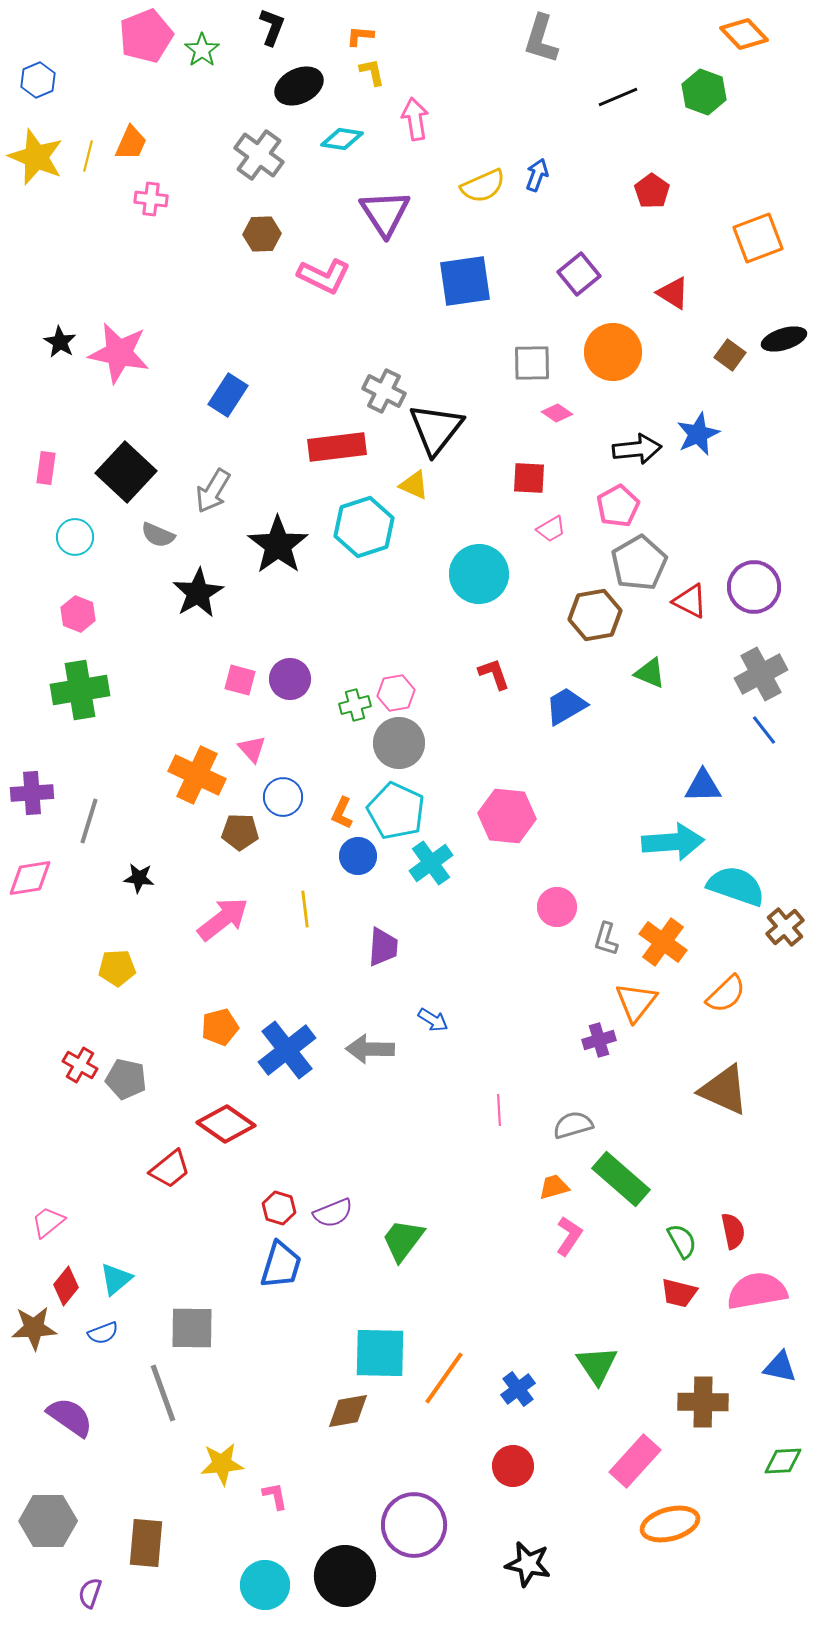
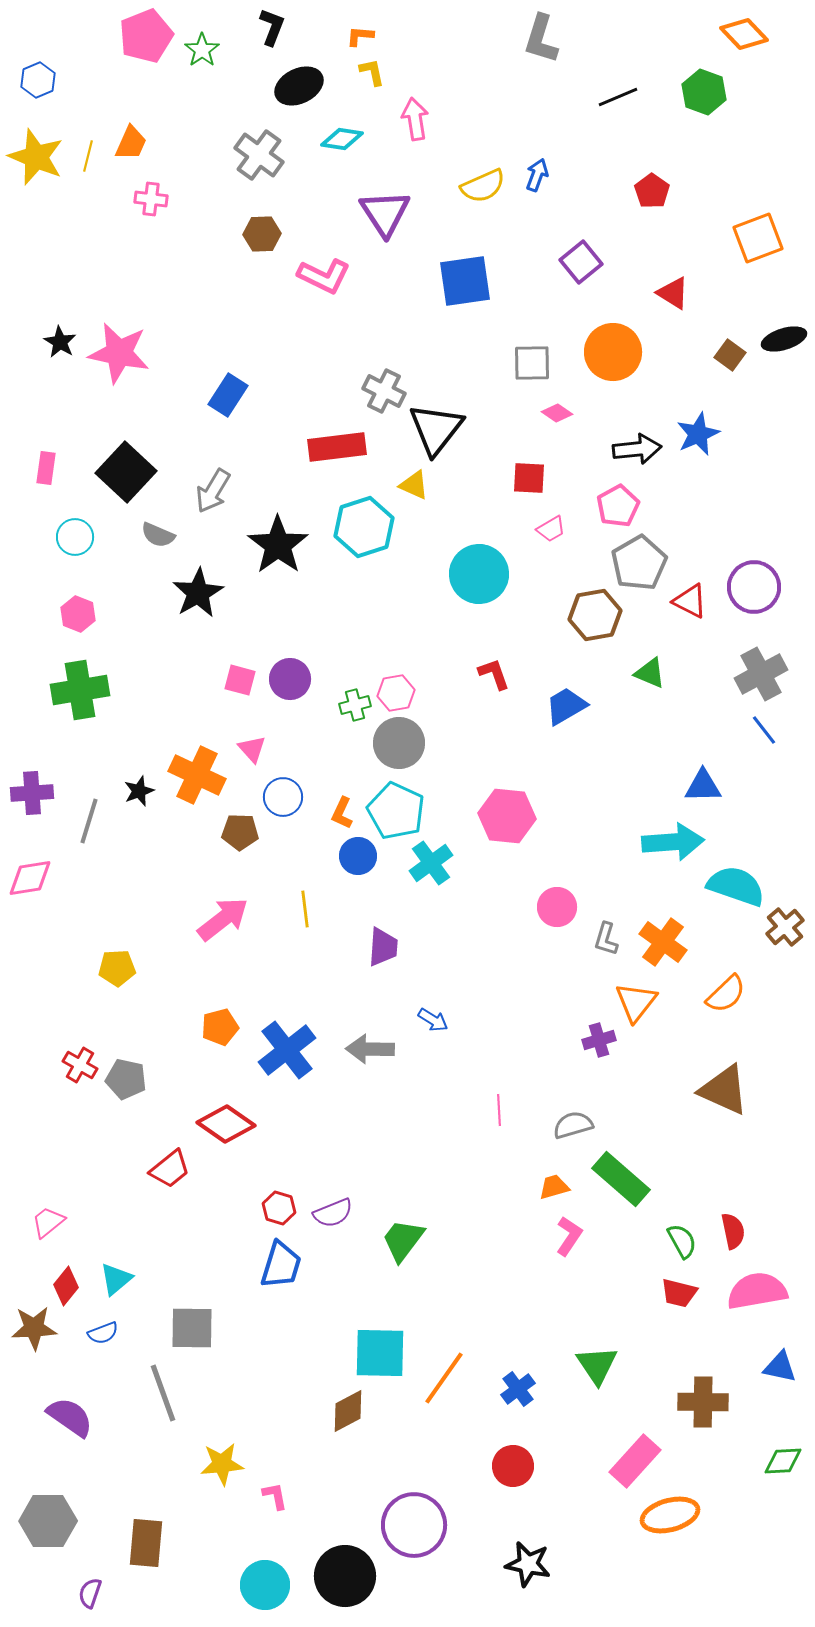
purple square at (579, 274): moved 2 px right, 12 px up
black star at (139, 878): moved 87 px up; rotated 28 degrees counterclockwise
brown diamond at (348, 1411): rotated 18 degrees counterclockwise
orange ellipse at (670, 1524): moved 9 px up
